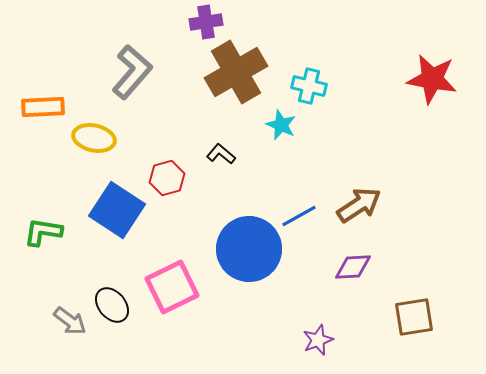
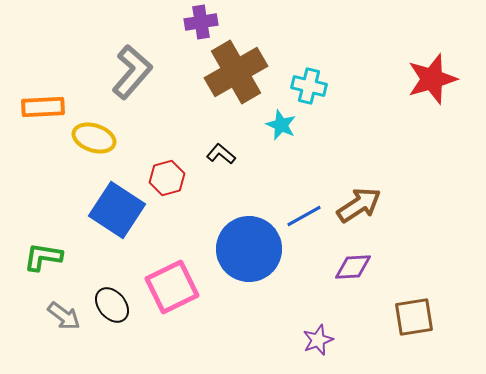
purple cross: moved 5 px left
red star: rotated 27 degrees counterclockwise
yellow ellipse: rotated 6 degrees clockwise
blue line: moved 5 px right
green L-shape: moved 25 px down
gray arrow: moved 6 px left, 5 px up
